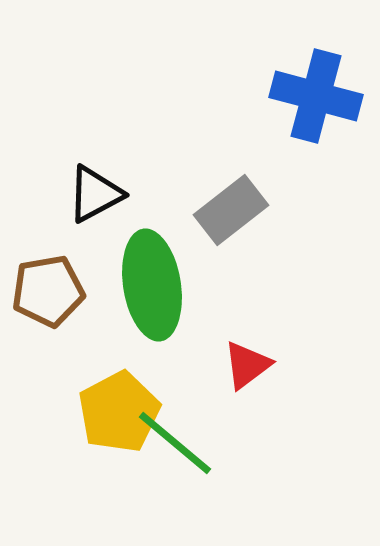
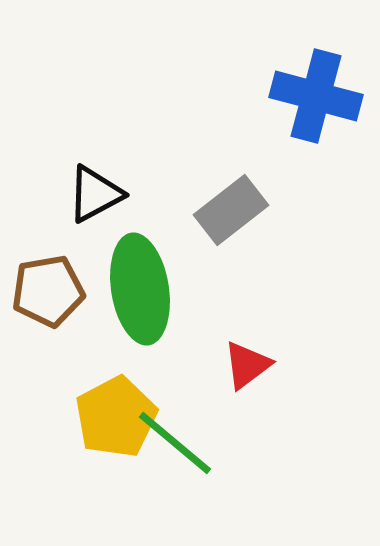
green ellipse: moved 12 px left, 4 px down
yellow pentagon: moved 3 px left, 5 px down
